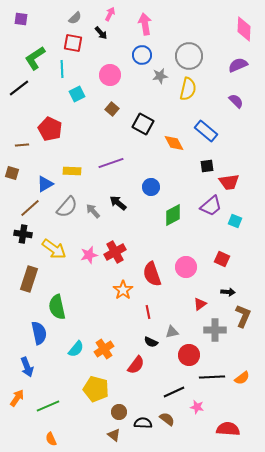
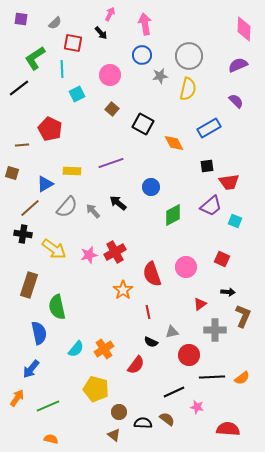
gray semicircle at (75, 18): moved 20 px left, 5 px down
blue rectangle at (206, 131): moved 3 px right, 3 px up; rotated 70 degrees counterclockwise
brown rectangle at (29, 279): moved 6 px down
blue arrow at (27, 367): moved 4 px right, 2 px down; rotated 60 degrees clockwise
orange semicircle at (51, 439): rotated 128 degrees clockwise
